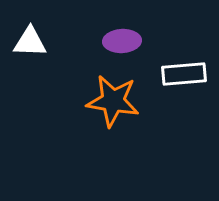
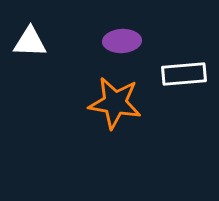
orange star: moved 2 px right, 2 px down
